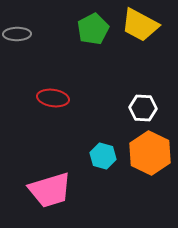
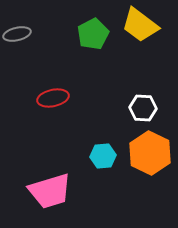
yellow trapezoid: rotated 9 degrees clockwise
green pentagon: moved 5 px down
gray ellipse: rotated 12 degrees counterclockwise
red ellipse: rotated 20 degrees counterclockwise
cyan hexagon: rotated 20 degrees counterclockwise
pink trapezoid: moved 1 px down
